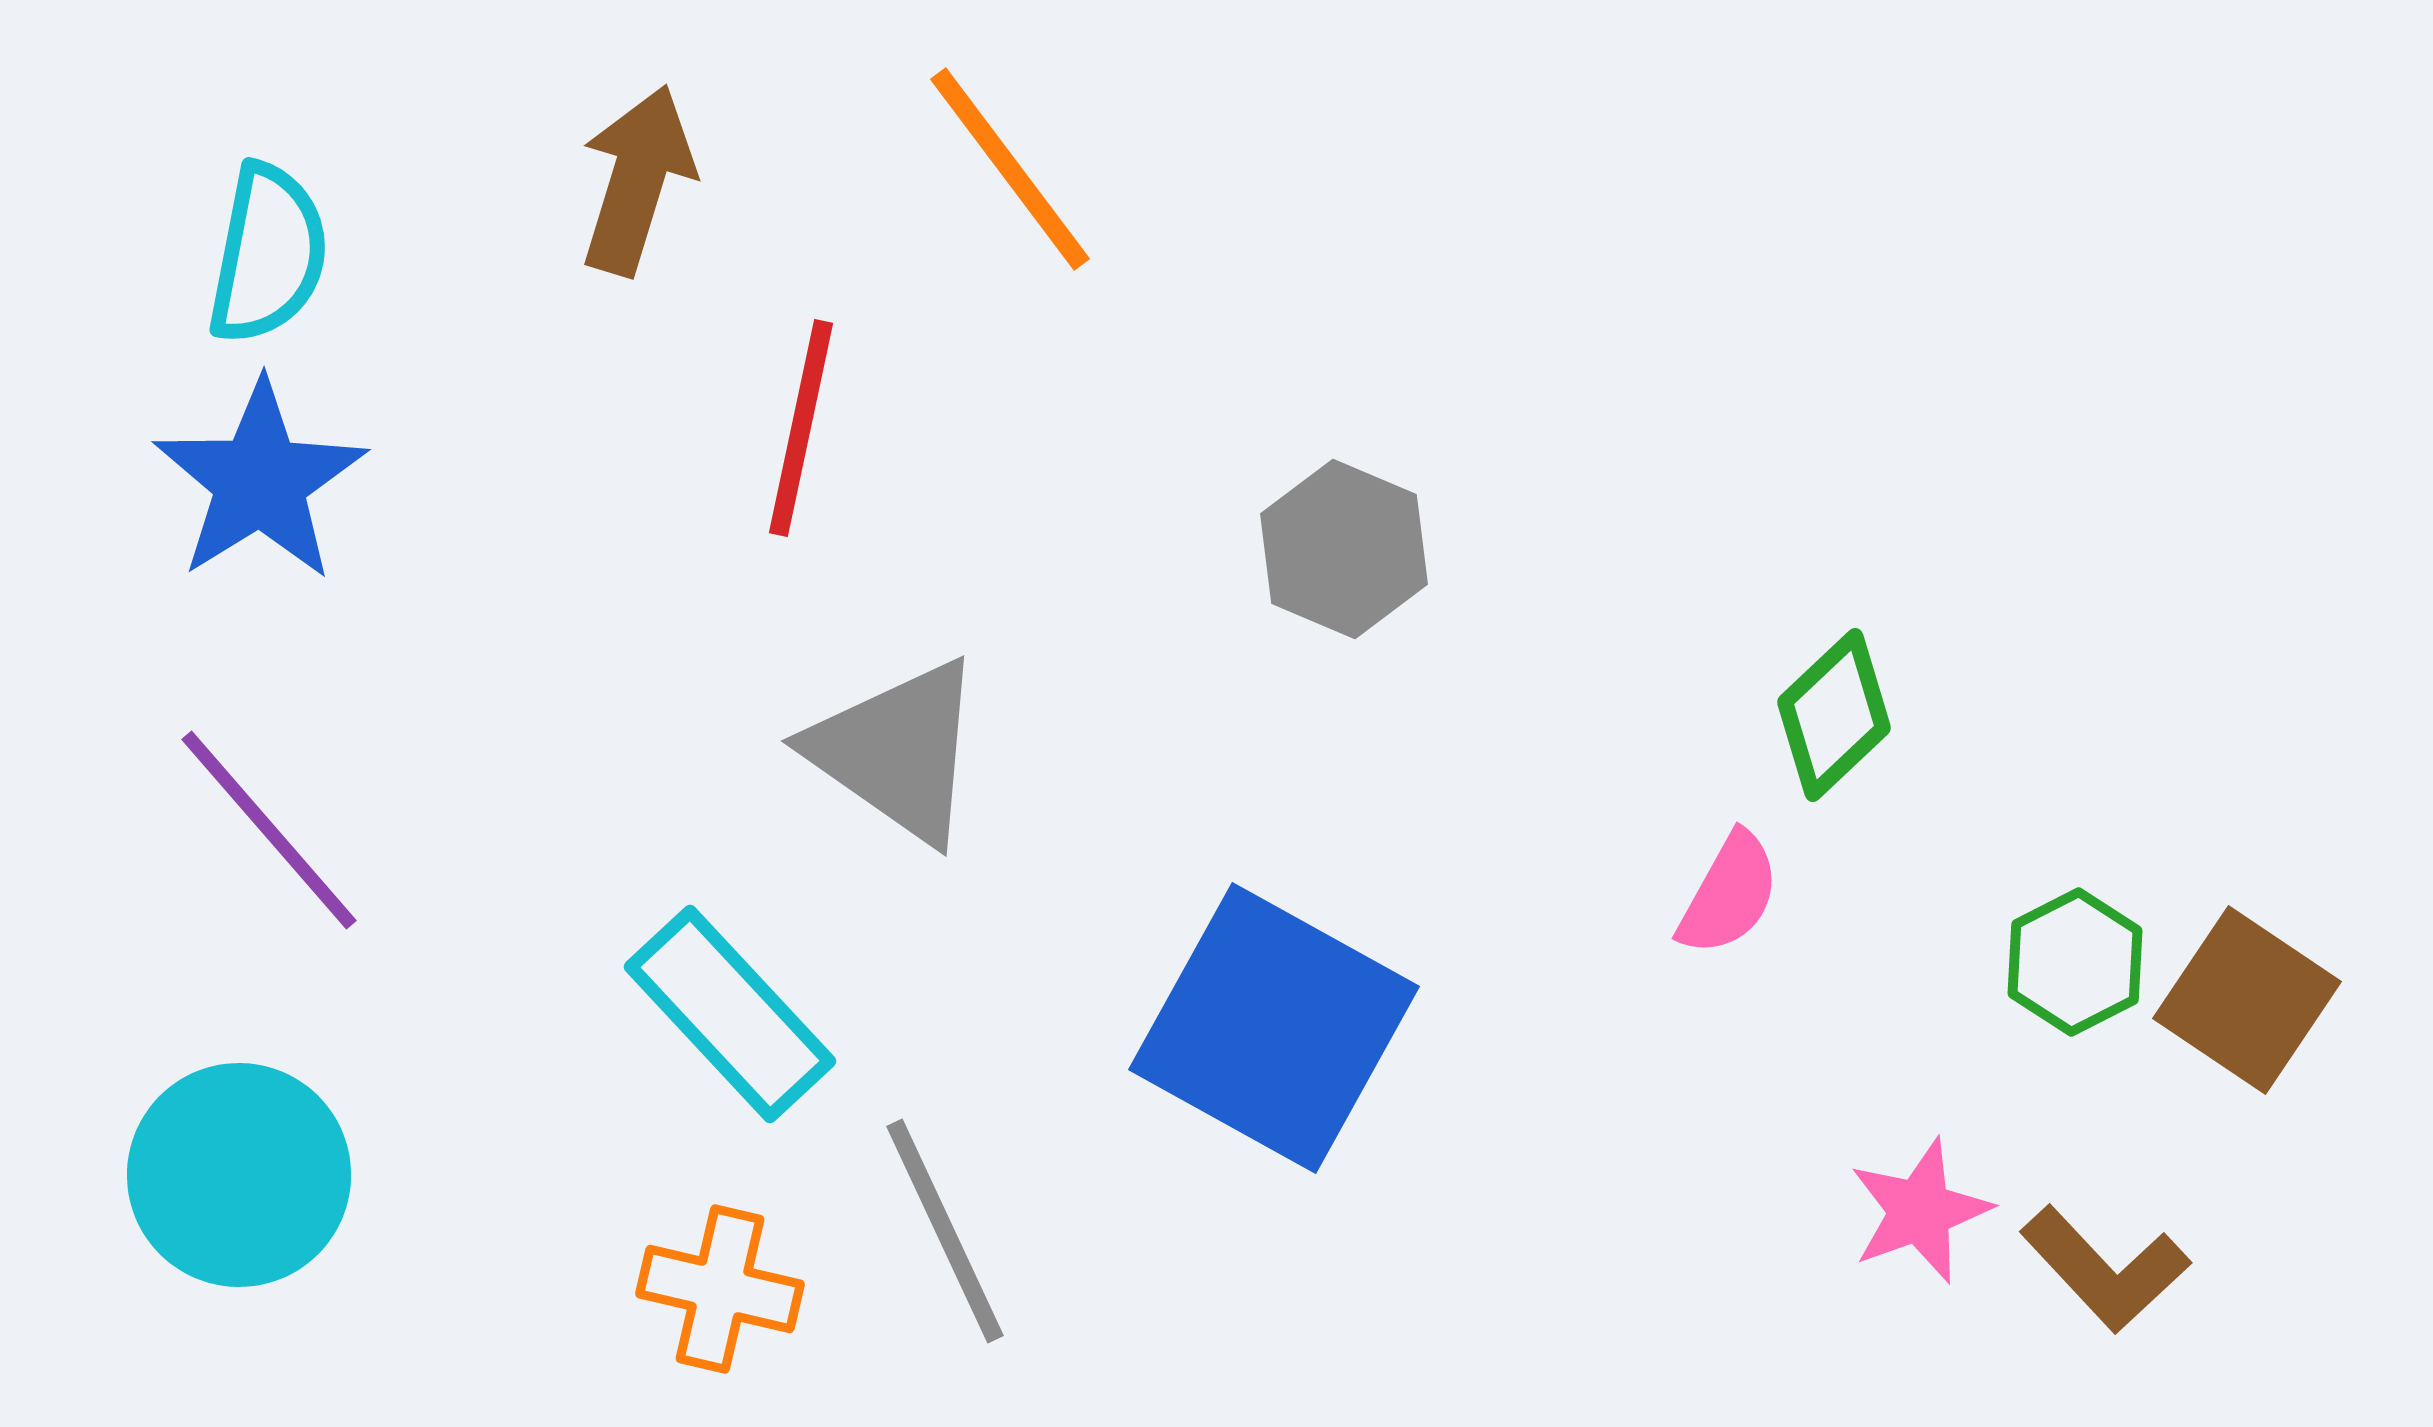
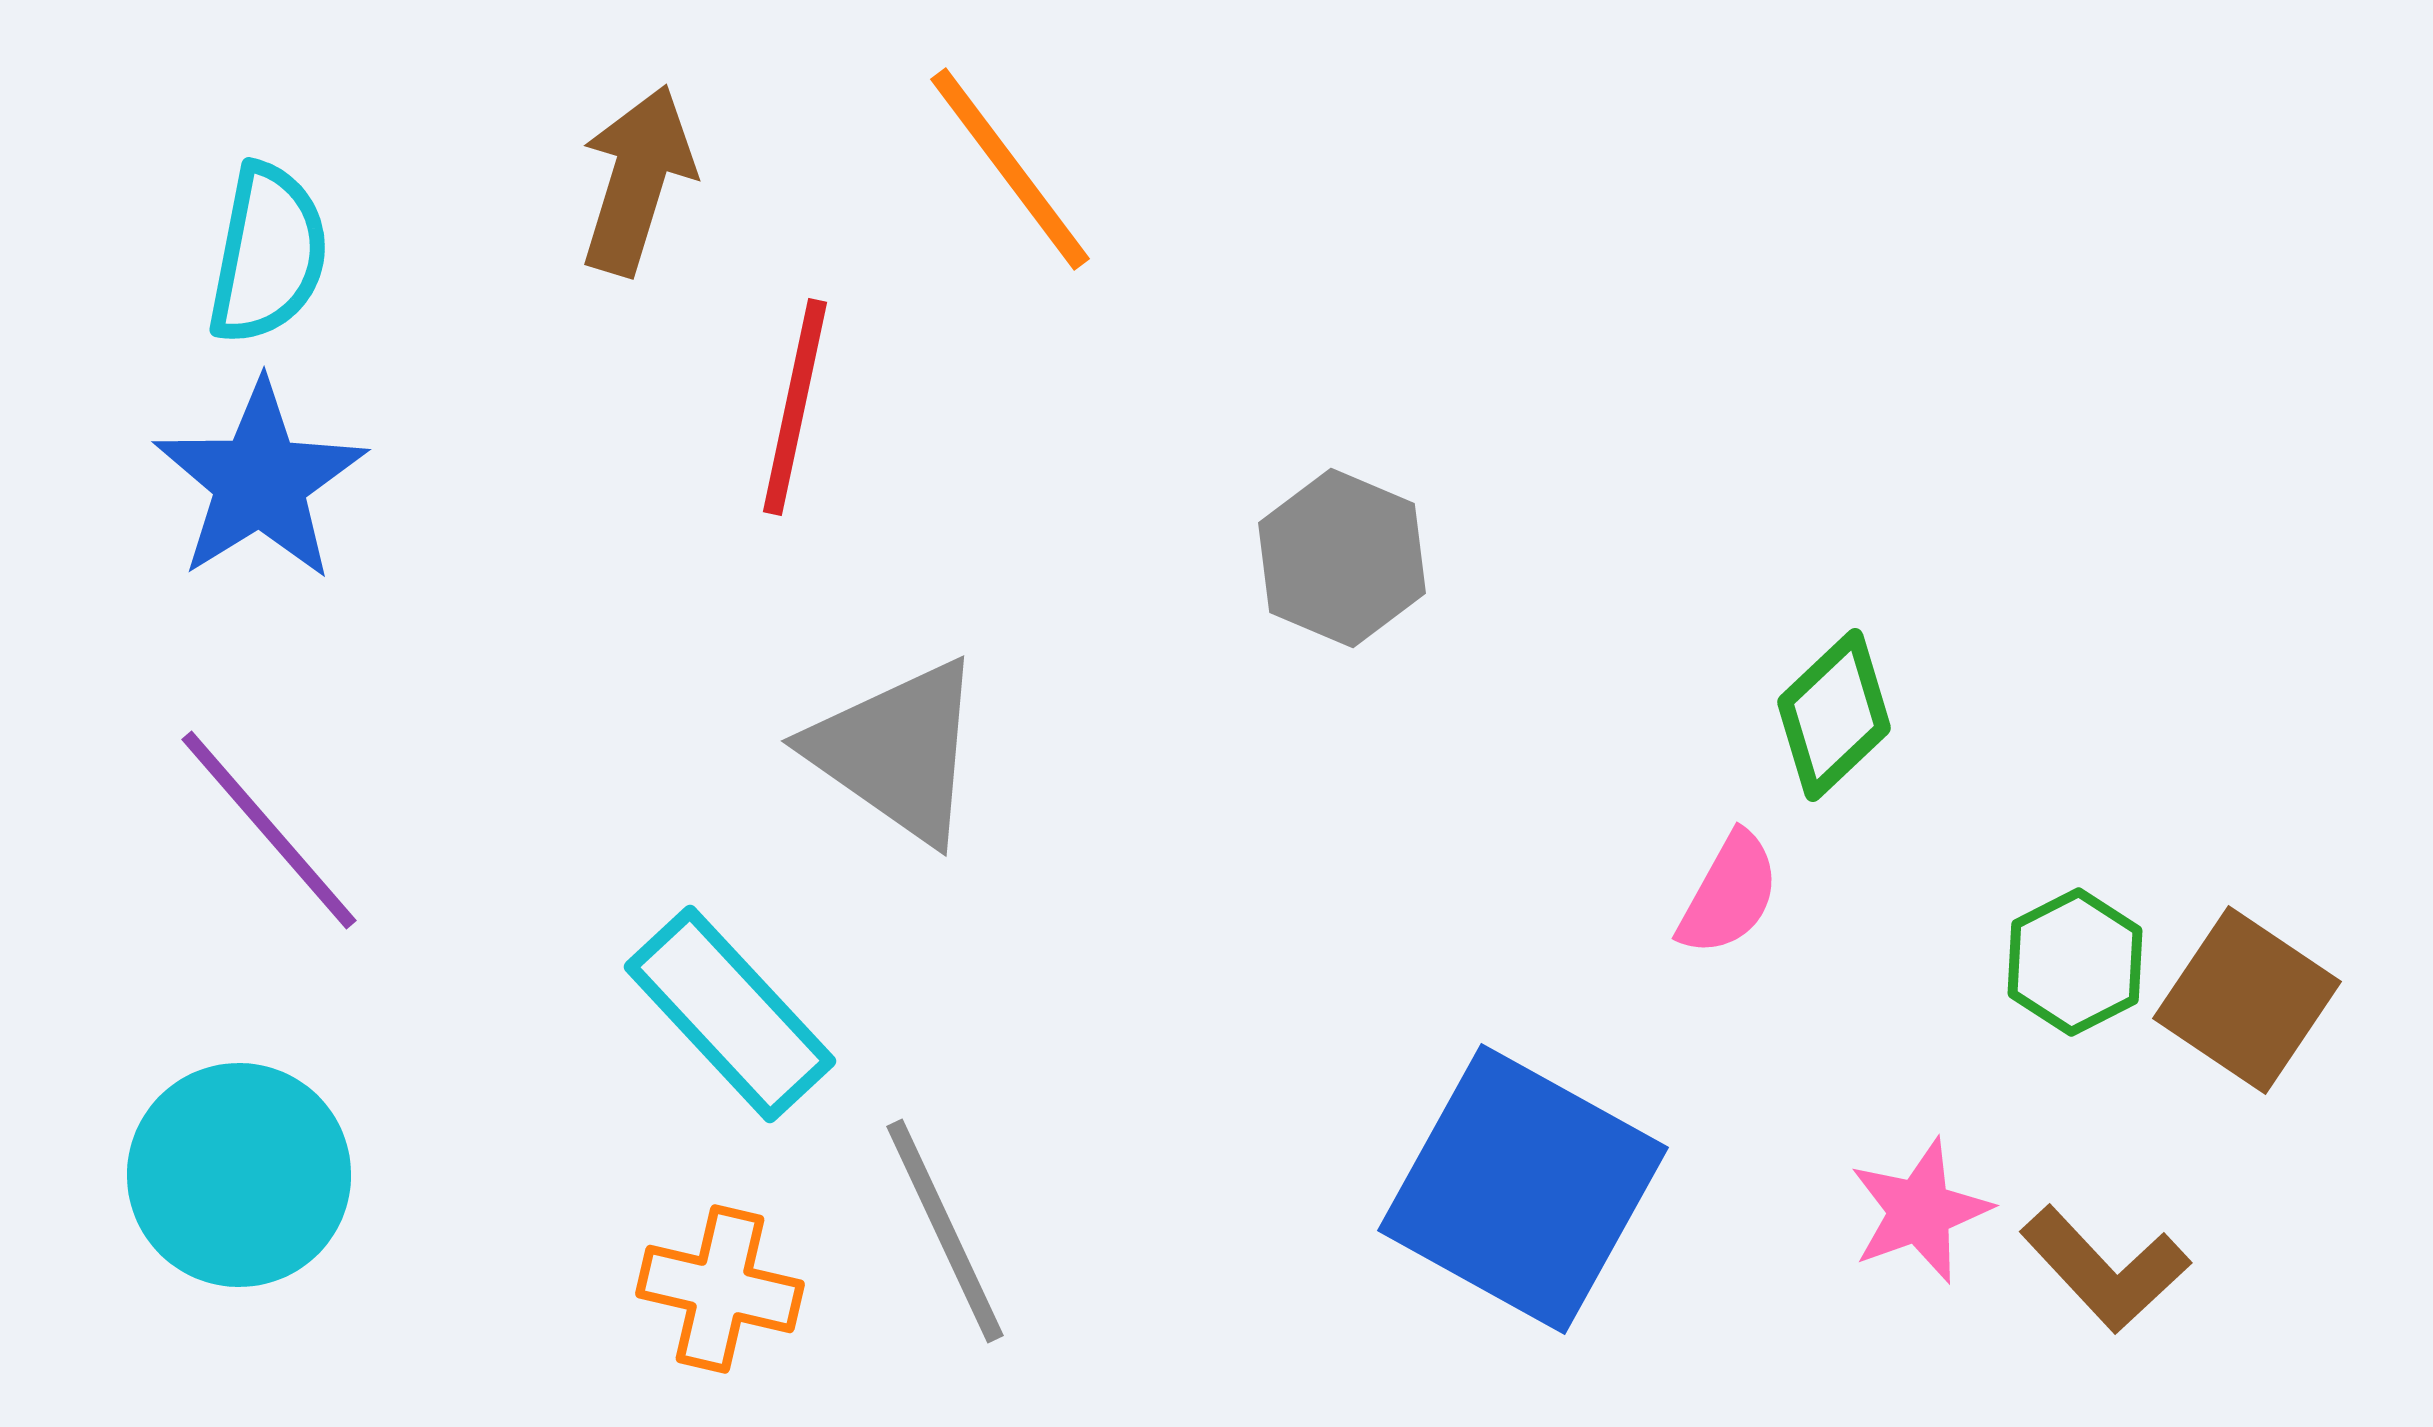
red line: moved 6 px left, 21 px up
gray hexagon: moved 2 px left, 9 px down
blue square: moved 249 px right, 161 px down
